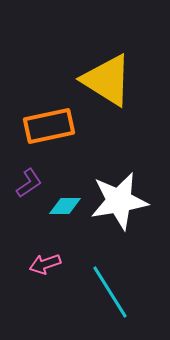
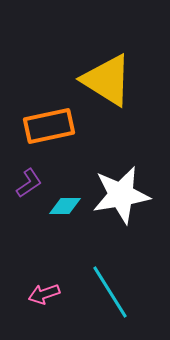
white star: moved 2 px right, 6 px up
pink arrow: moved 1 px left, 30 px down
